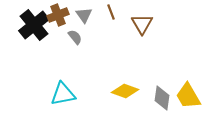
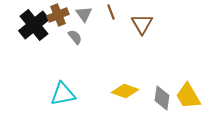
gray triangle: moved 1 px up
